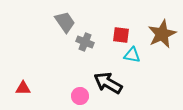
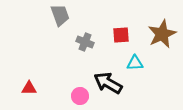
gray trapezoid: moved 5 px left, 7 px up; rotated 15 degrees clockwise
red square: rotated 12 degrees counterclockwise
cyan triangle: moved 3 px right, 8 px down; rotated 12 degrees counterclockwise
red triangle: moved 6 px right
